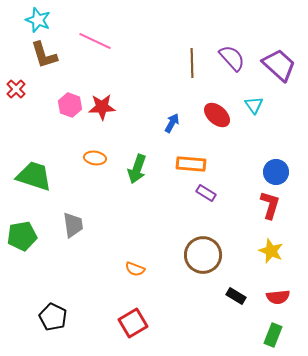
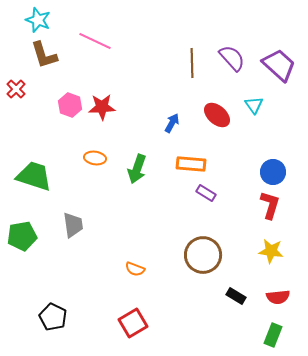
blue circle: moved 3 px left
yellow star: rotated 15 degrees counterclockwise
